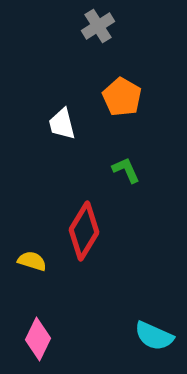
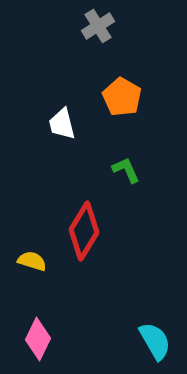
cyan semicircle: moved 1 px right, 5 px down; rotated 144 degrees counterclockwise
